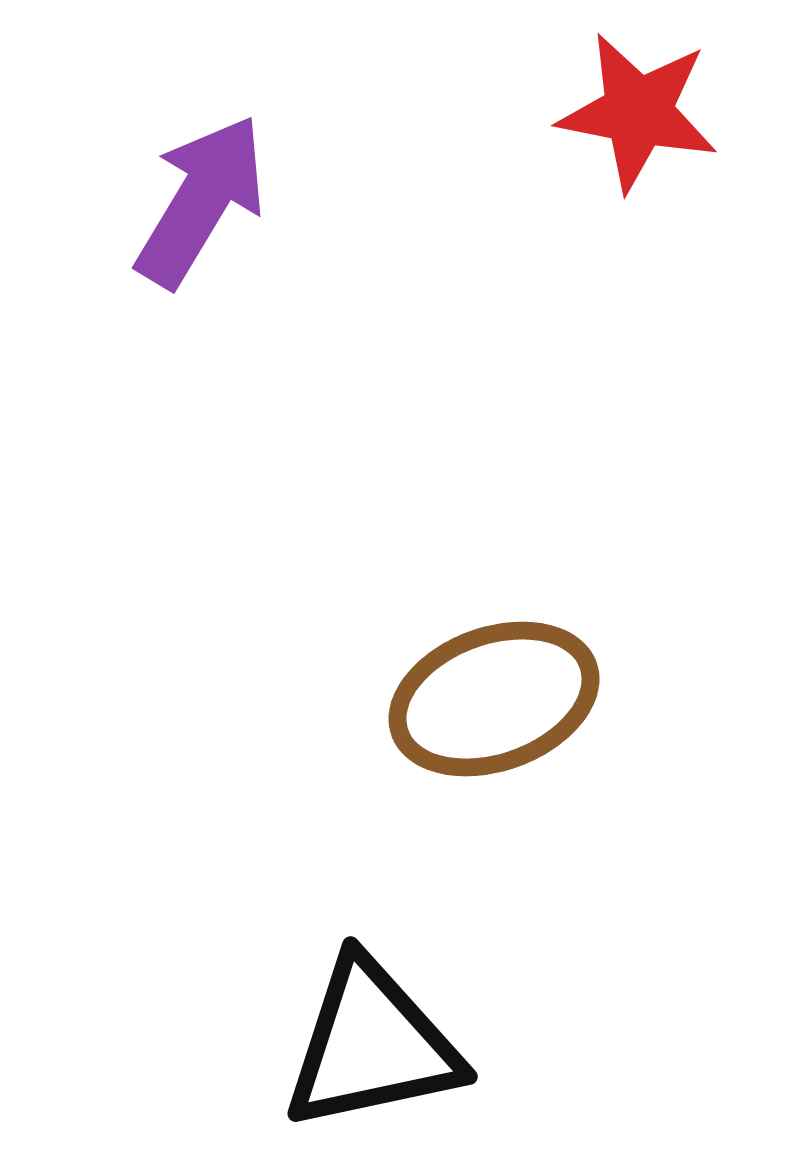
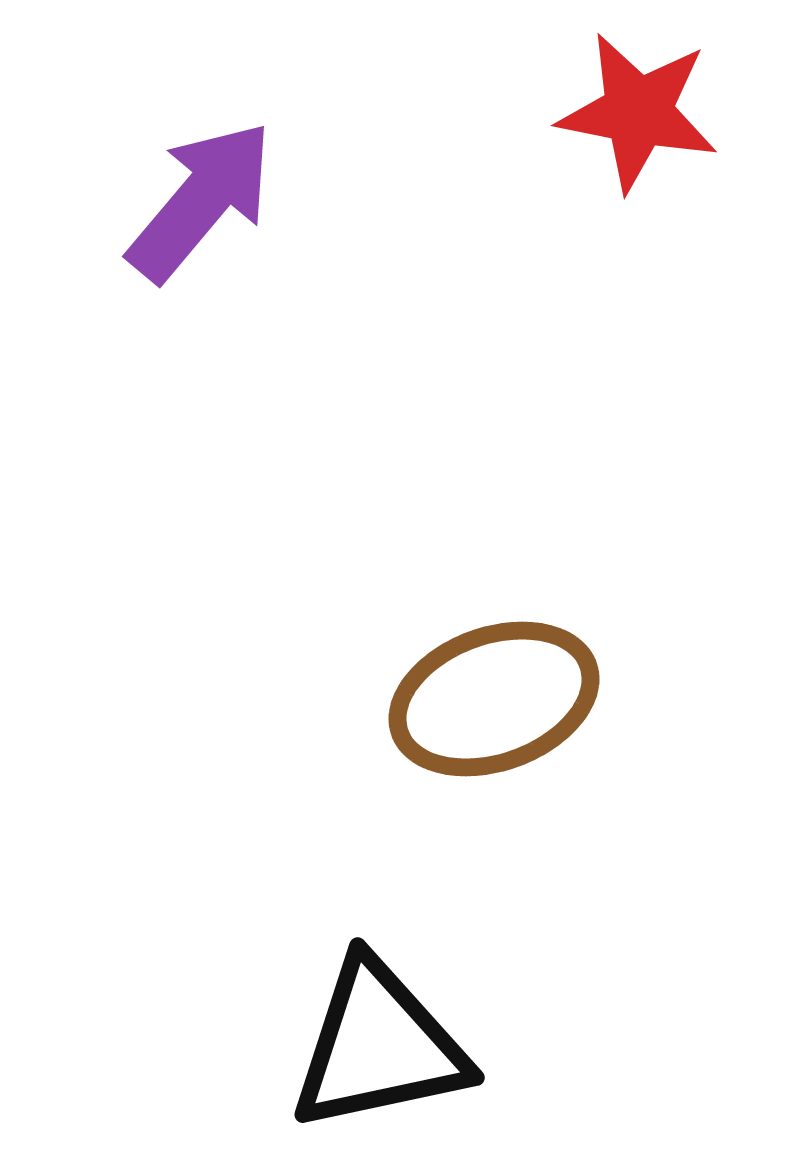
purple arrow: rotated 9 degrees clockwise
black triangle: moved 7 px right, 1 px down
